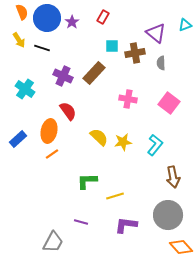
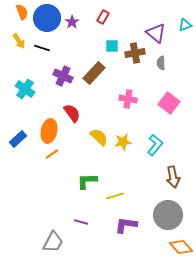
yellow arrow: moved 1 px down
red semicircle: moved 4 px right, 2 px down
